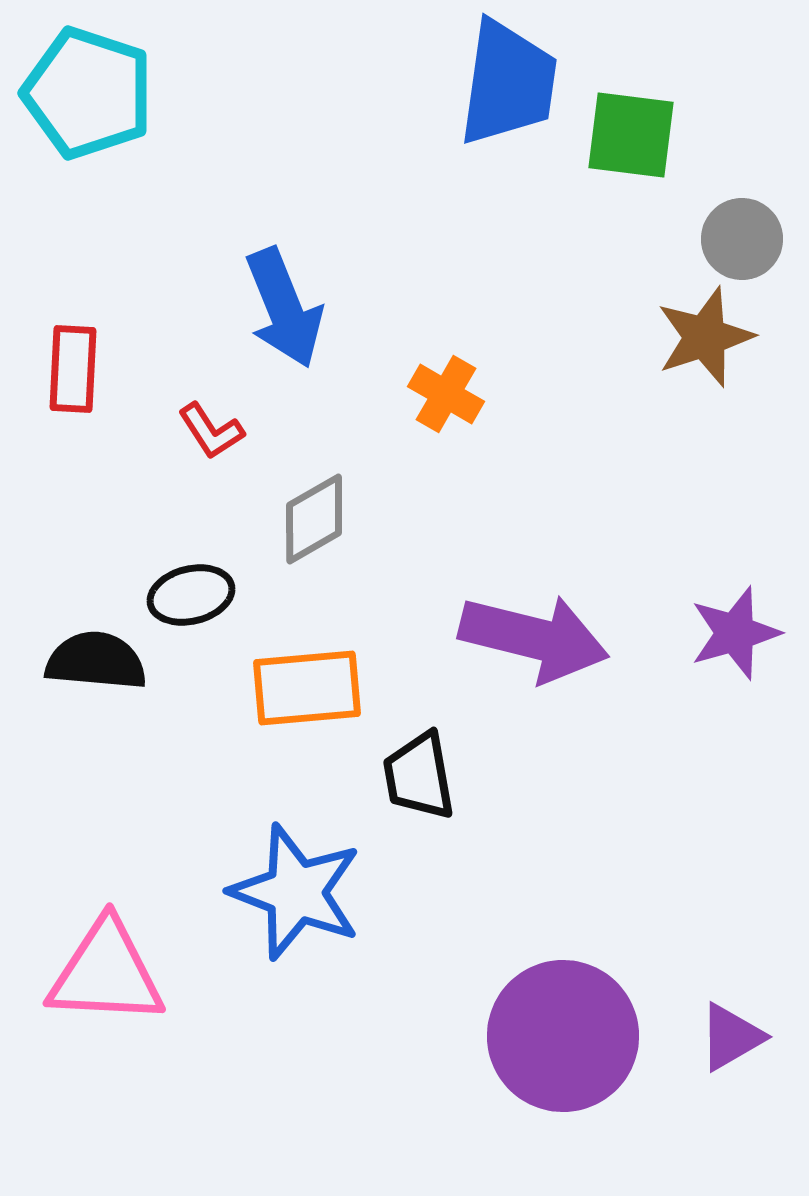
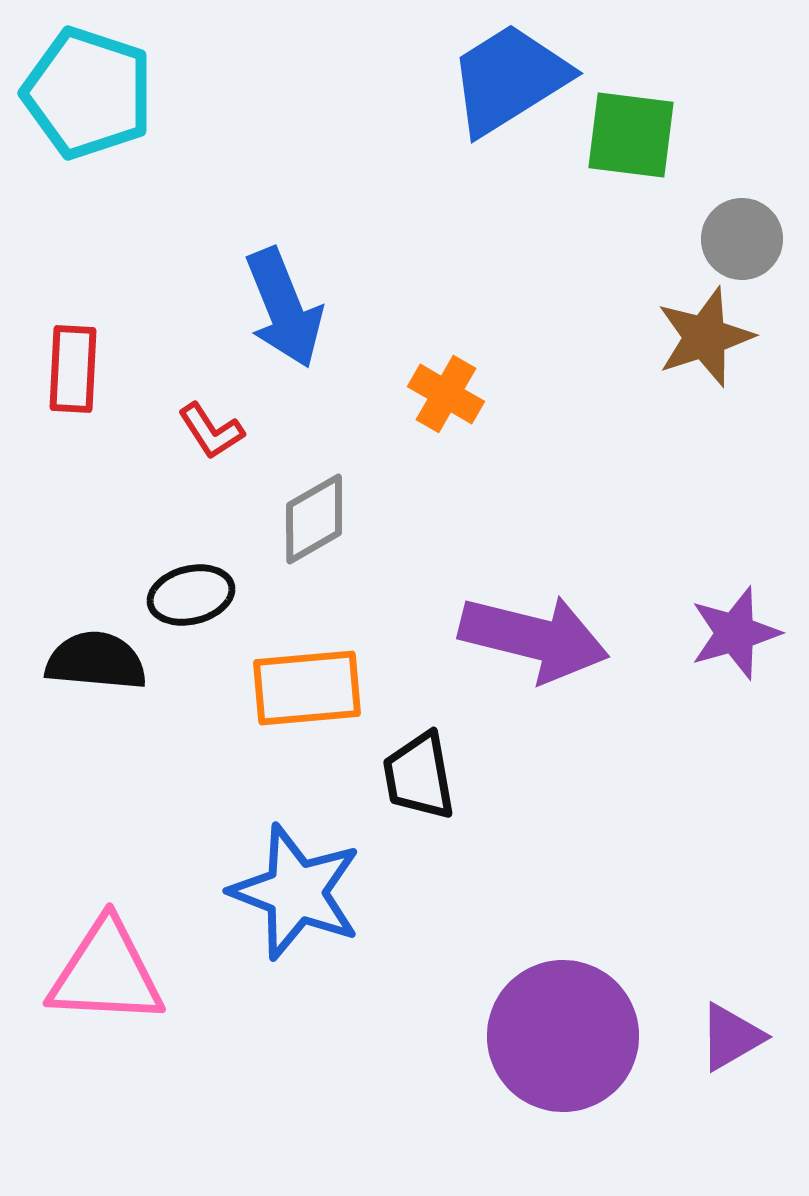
blue trapezoid: moved 1 px right, 4 px up; rotated 130 degrees counterclockwise
